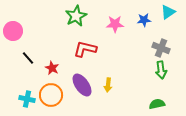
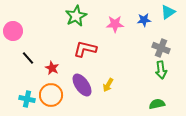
yellow arrow: rotated 24 degrees clockwise
